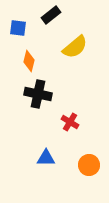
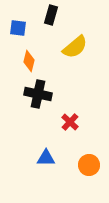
black rectangle: rotated 36 degrees counterclockwise
red cross: rotated 12 degrees clockwise
